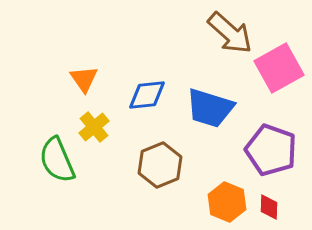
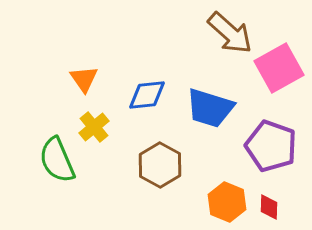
purple pentagon: moved 4 px up
brown hexagon: rotated 9 degrees counterclockwise
